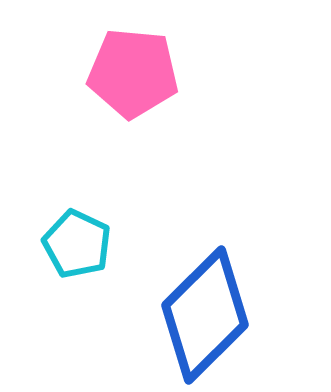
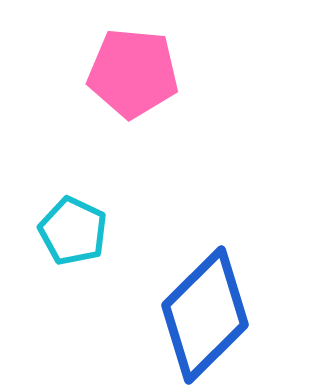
cyan pentagon: moved 4 px left, 13 px up
